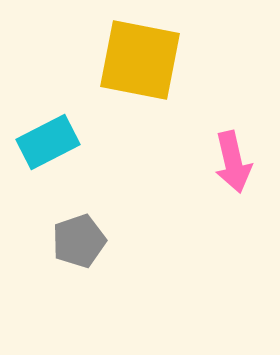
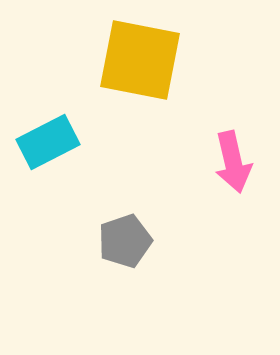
gray pentagon: moved 46 px right
